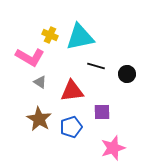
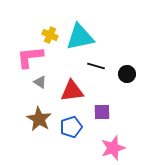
pink L-shape: rotated 144 degrees clockwise
